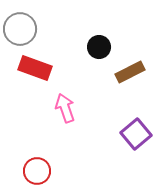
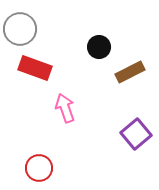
red circle: moved 2 px right, 3 px up
